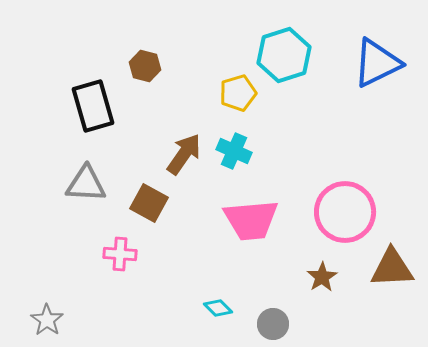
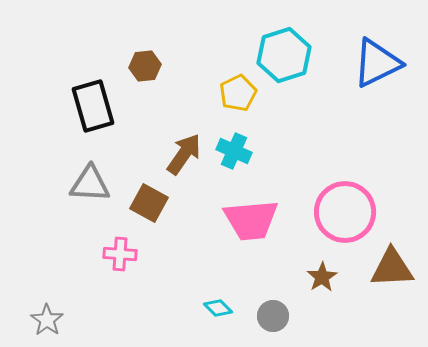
brown hexagon: rotated 20 degrees counterclockwise
yellow pentagon: rotated 9 degrees counterclockwise
gray triangle: moved 4 px right
gray circle: moved 8 px up
